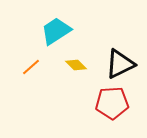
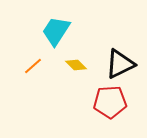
cyan trapezoid: rotated 24 degrees counterclockwise
orange line: moved 2 px right, 1 px up
red pentagon: moved 2 px left, 1 px up
